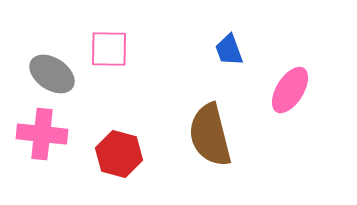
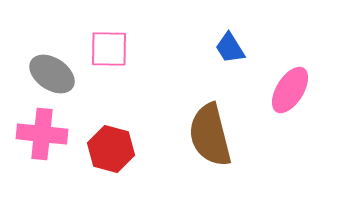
blue trapezoid: moved 1 px right, 2 px up; rotated 12 degrees counterclockwise
red hexagon: moved 8 px left, 5 px up
